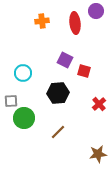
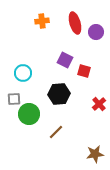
purple circle: moved 21 px down
red ellipse: rotated 10 degrees counterclockwise
black hexagon: moved 1 px right, 1 px down
gray square: moved 3 px right, 2 px up
green circle: moved 5 px right, 4 px up
brown line: moved 2 px left
brown star: moved 3 px left
